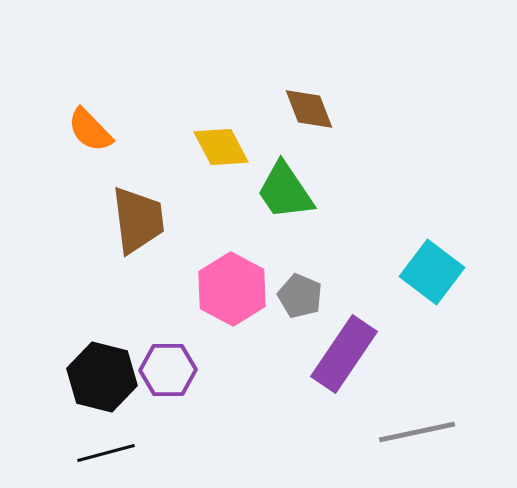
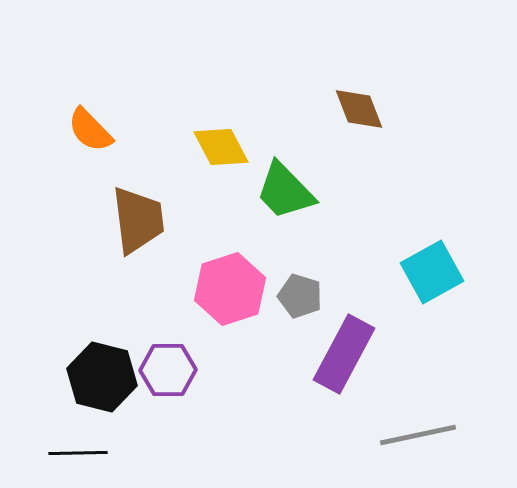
brown diamond: moved 50 px right
green trapezoid: rotated 10 degrees counterclockwise
cyan square: rotated 24 degrees clockwise
pink hexagon: moved 2 px left; rotated 14 degrees clockwise
gray pentagon: rotated 6 degrees counterclockwise
purple rectangle: rotated 6 degrees counterclockwise
gray line: moved 1 px right, 3 px down
black line: moved 28 px left; rotated 14 degrees clockwise
